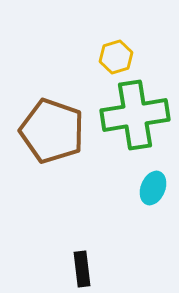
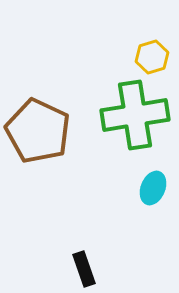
yellow hexagon: moved 36 px right
brown pentagon: moved 14 px left; rotated 6 degrees clockwise
black rectangle: moved 2 px right; rotated 12 degrees counterclockwise
